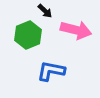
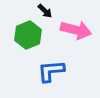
blue L-shape: rotated 16 degrees counterclockwise
